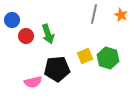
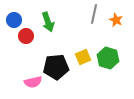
orange star: moved 5 px left, 5 px down
blue circle: moved 2 px right
green arrow: moved 12 px up
yellow square: moved 2 px left, 1 px down
black pentagon: moved 1 px left, 2 px up
